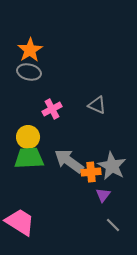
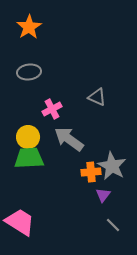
orange star: moved 1 px left, 23 px up
gray ellipse: rotated 20 degrees counterclockwise
gray triangle: moved 8 px up
gray arrow: moved 22 px up
